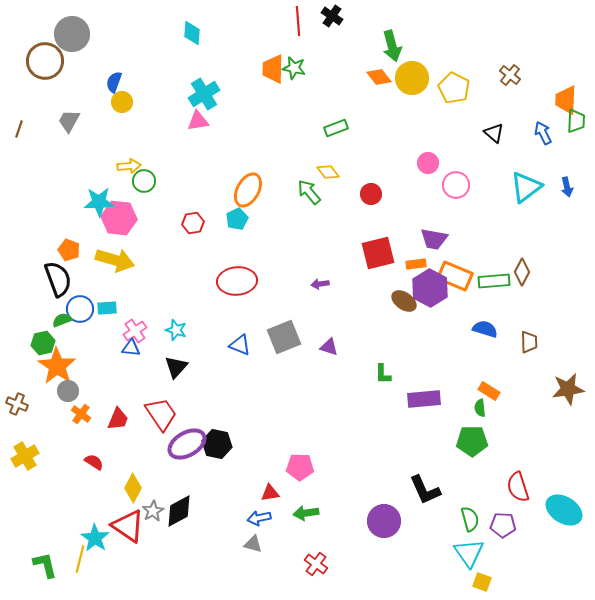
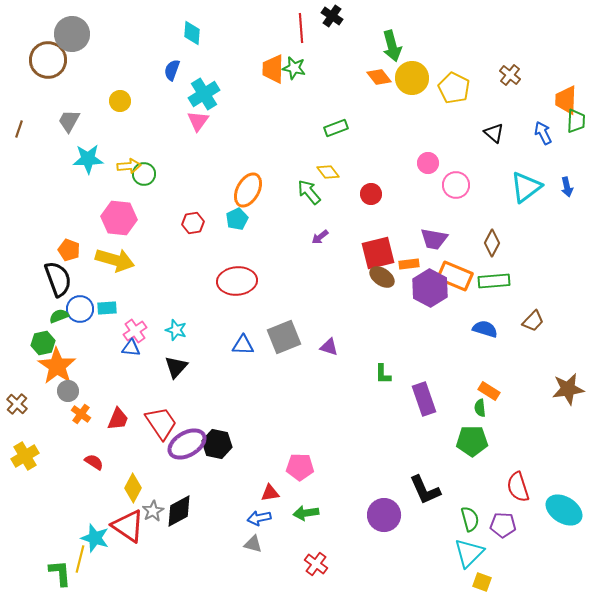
red line at (298, 21): moved 3 px right, 7 px down
brown circle at (45, 61): moved 3 px right, 1 px up
blue semicircle at (114, 82): moved 58 px right, 12 px up
yellow circle at (122, 102): moved 2 px left, 1 px up
pink triangle at (198, 121): rotated 45 degrees counterclockwise
green circle at (144, 181): moved 7 px up
cyan star at (99, 202): moved 11 px left, 43 px up
orange rectangle at (416, 264): moved 7 px left
brown diamond at (522, 272): moved 30 px left, 29 px up
purple arrow at (320, 284): moved 47 px up; rotated 30 degrees counterclockwise
brown ellipse at (404, 301): moved 22 px left, 24 px up
green semicircle at (62, 320): moved 3 px left, 4 px up
brown trapezoid at (529, 342): moved 4 px right, 21 px up; rotated 45 degrees clockwise
blue triangle at (240, 345): moved 3 px right; rotated 20 degrees counterclockwise
purple rectangle at (424, 399): rotated 76 degrees clockwise
brown cross at (17, 404): rotated 20 degrees clockwise
red trapezoid at (161, 414): moved 9 px down
purple circle at (384, 521): moved 6 px up
cyan star at (95, 538): rotated 16 degrees counterclockwise
cyan triangle at (469, 553): rotated 20 degrees clockwise
green L-shape at (45, 565): moved 15 px right, 8 px down; rotated 8 degrees clockwise
